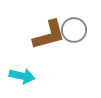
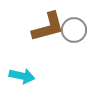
brown L-shape: moved 1 px left, 8 px up
